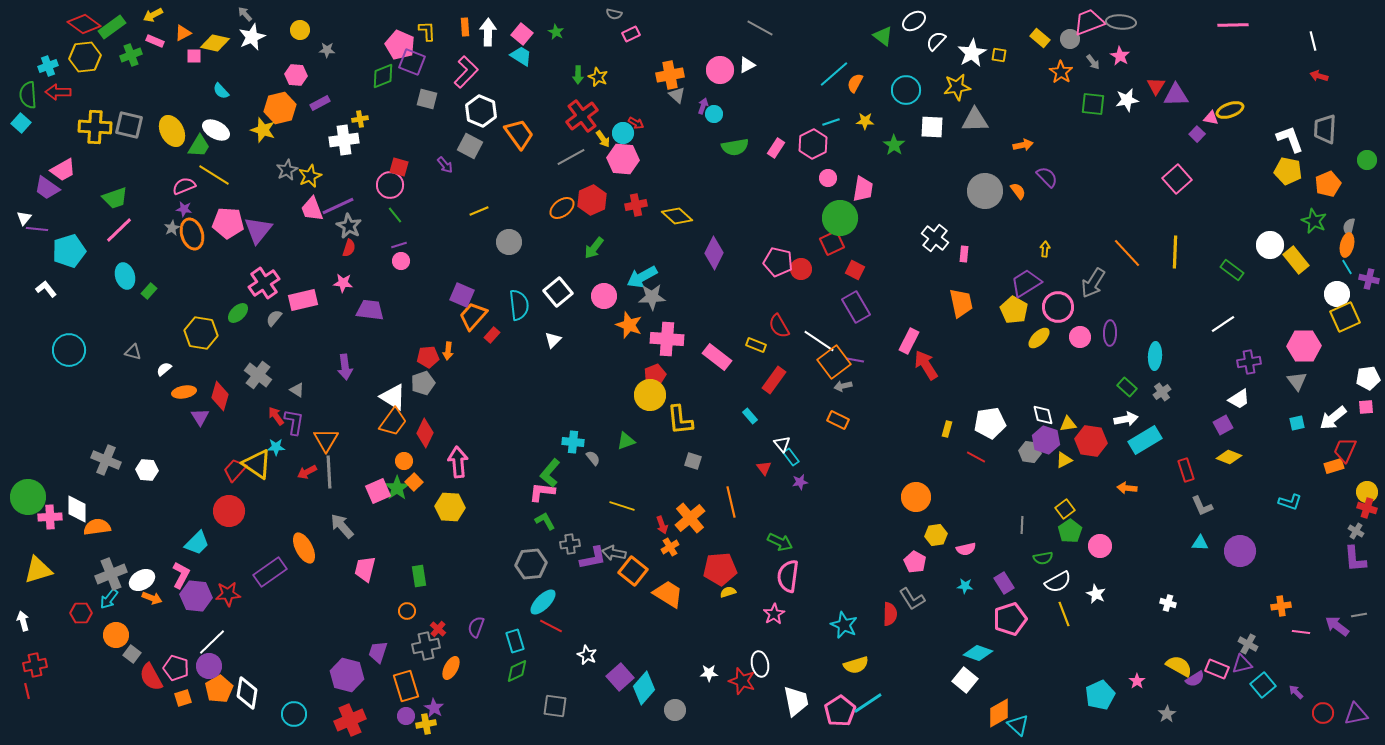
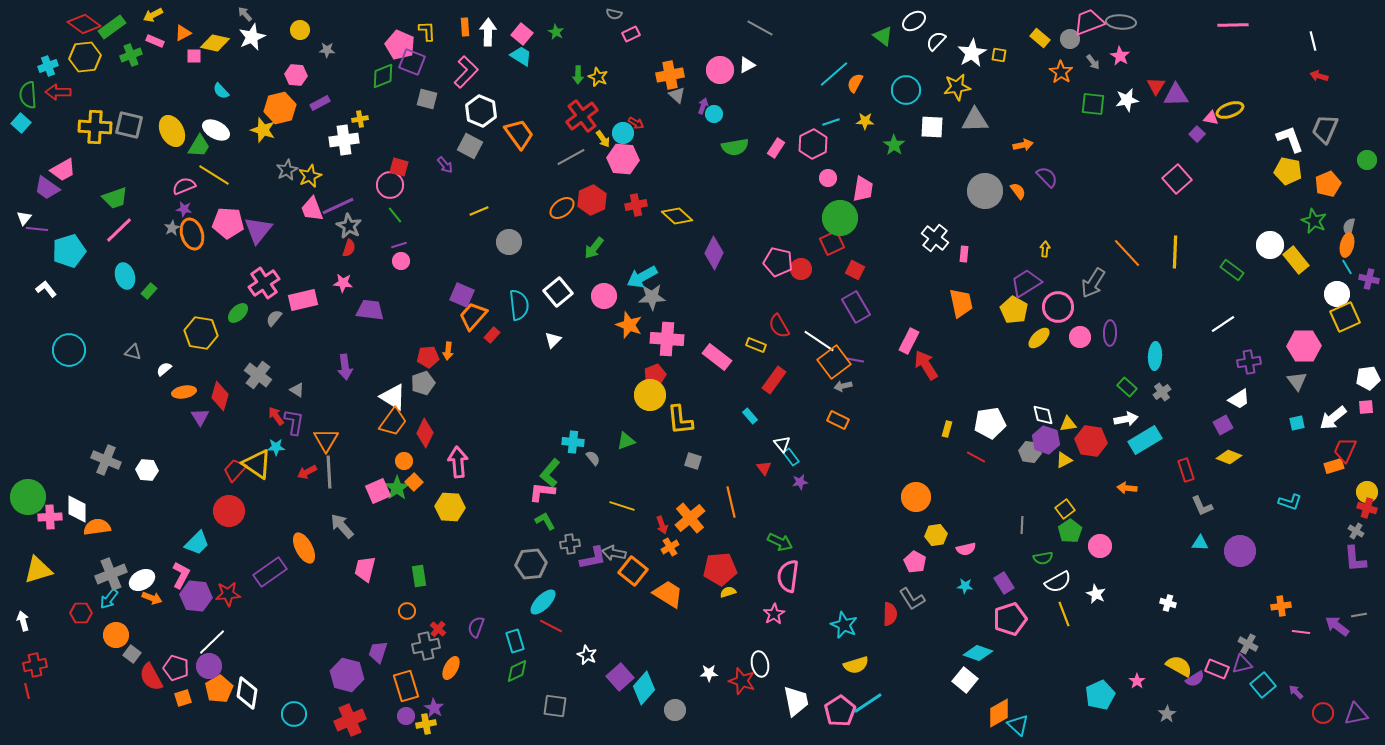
gray trapezoid at (1325, 129): rotated 20 degrees clockwise
